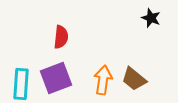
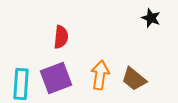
orange arrow: moved 3 px left, 5 px up
